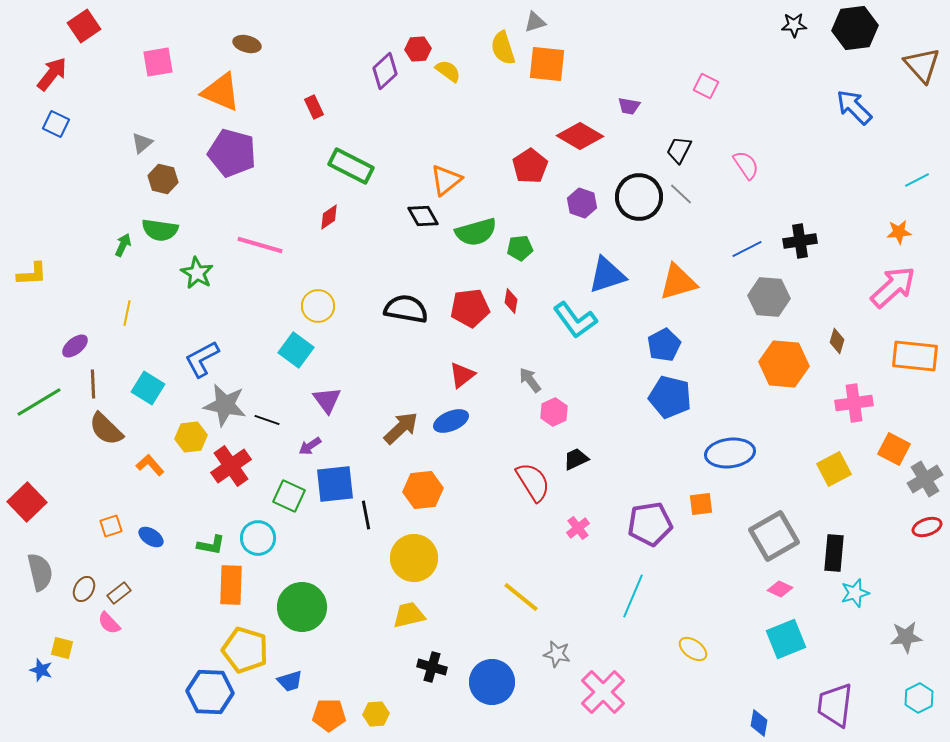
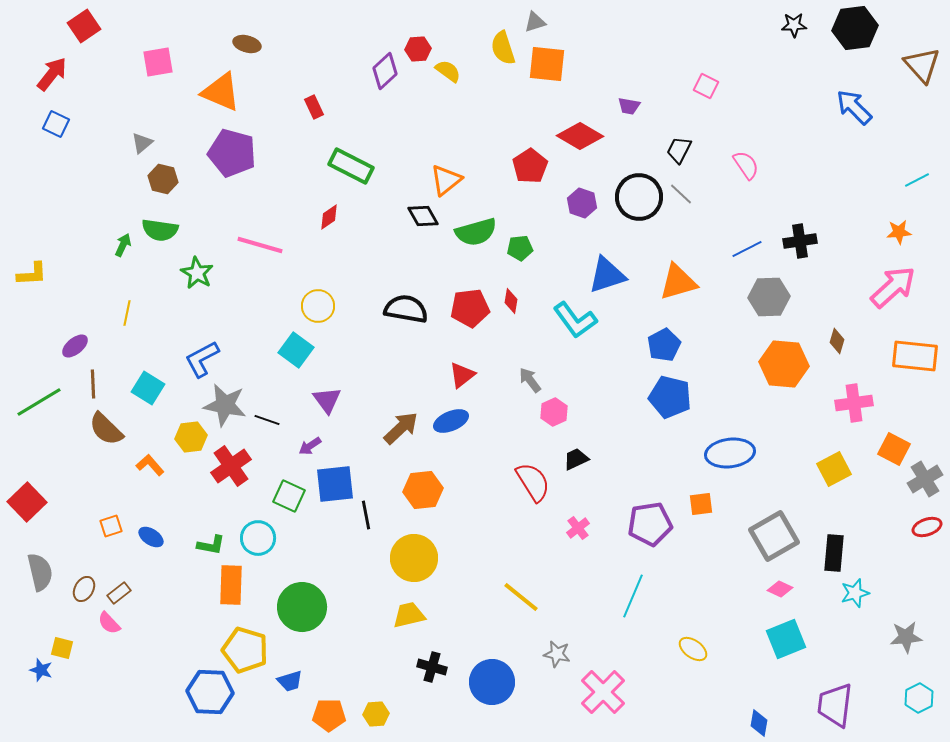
gray hexagon at (769, 297): rotated 6 degrees counterclockwise
